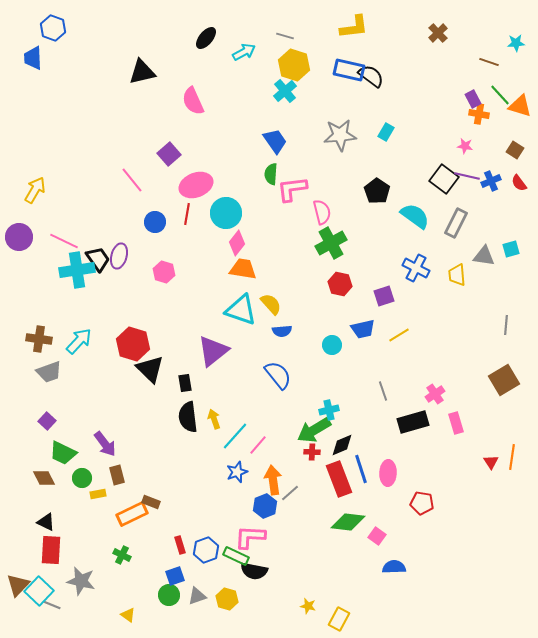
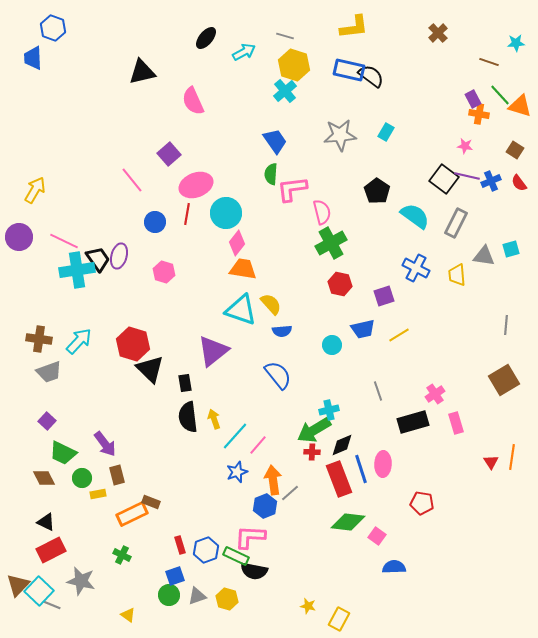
gray line at (383, 391): moved 5 px left
pink ellipse at (388, 473): moved 5 px left, 9 px up
red rectangle at (51, 550): rotated 60 degrees clockwise
